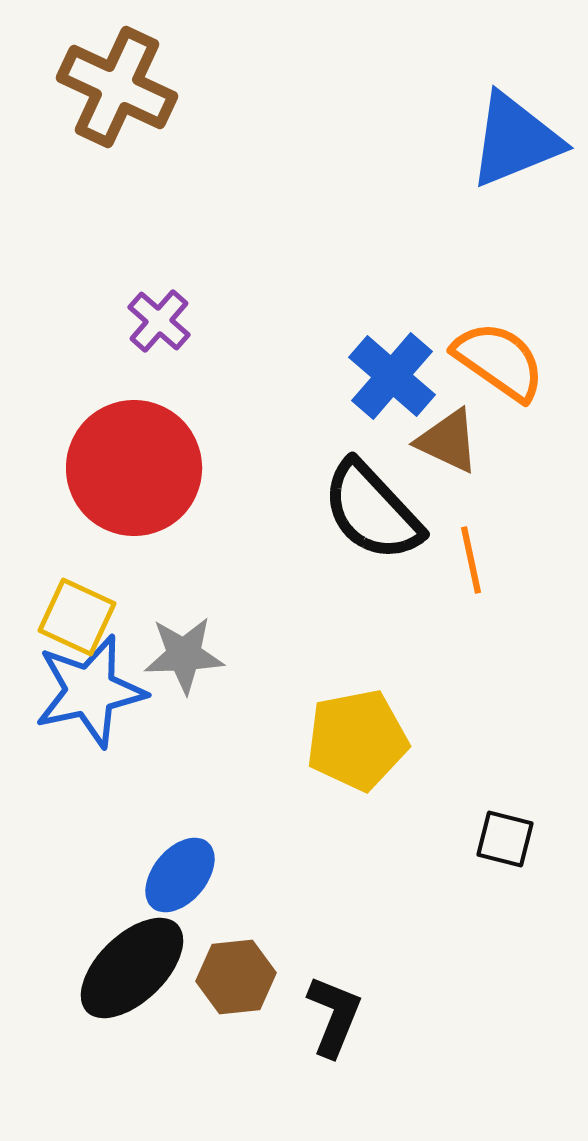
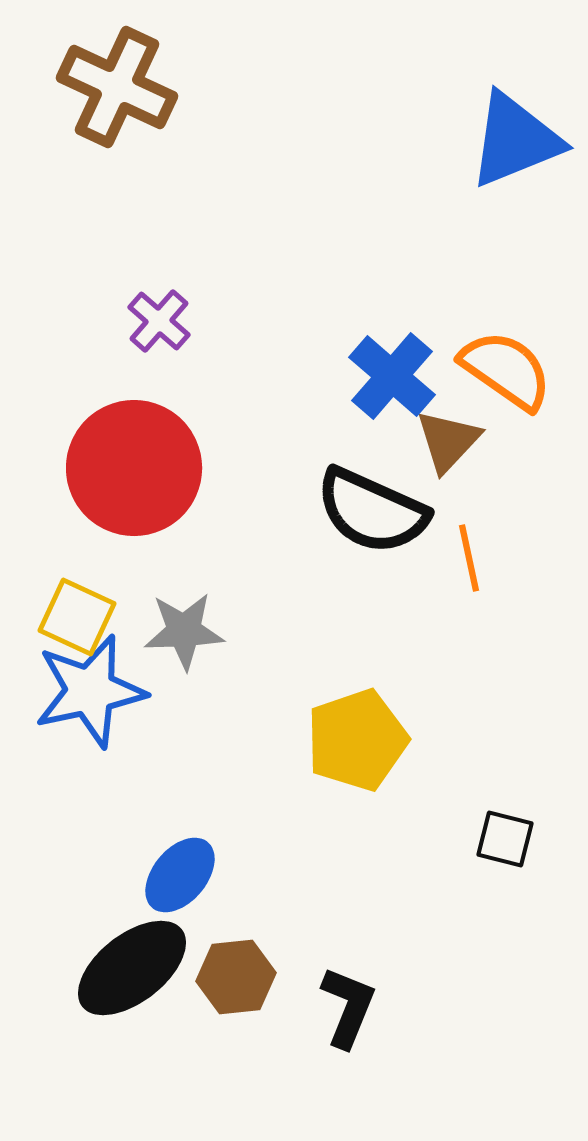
orange semicircle: moved 7 px right, 9 px down
brown triangle: rotated 48 degrees clockwise
black semicircle: rotated 23 degrees counterclockwise
orange line: moved 2 px left, 2 px up
gray star: moved 24 px up
yellow pentagon: rotated 8 degrees counterclockwise
black ellipse: rotated 6 degrees clockwise
black L-shape: moved 14 px right, 9 px up
